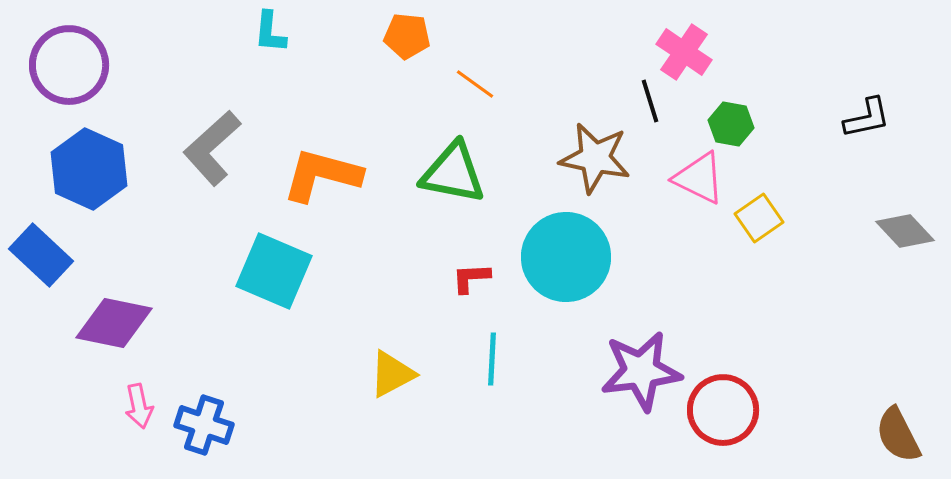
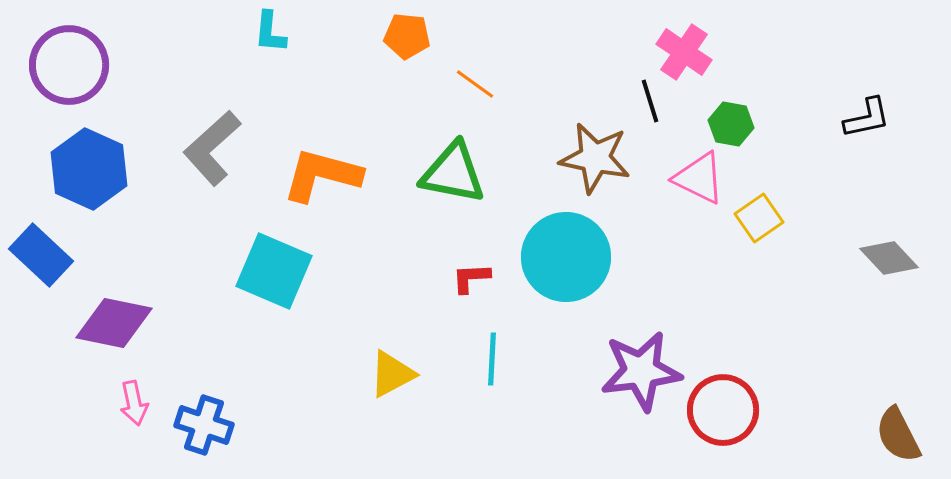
gray diamond: moved 16 px left, 27 px down
pink arrow: moved 5 px left, 3 px up
